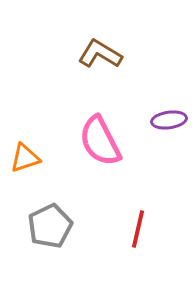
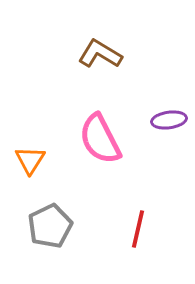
pink semicircle: moved 2 px up
orange triangle: moved 5 px right, 2 px down; rotated 40 degrees counterclockwise
